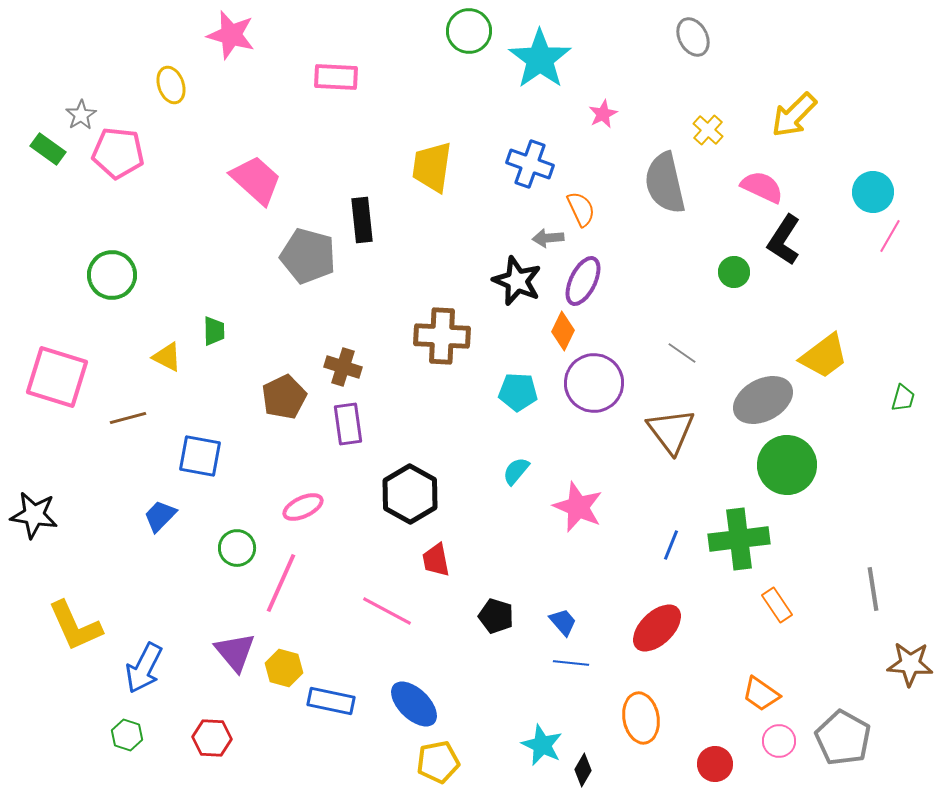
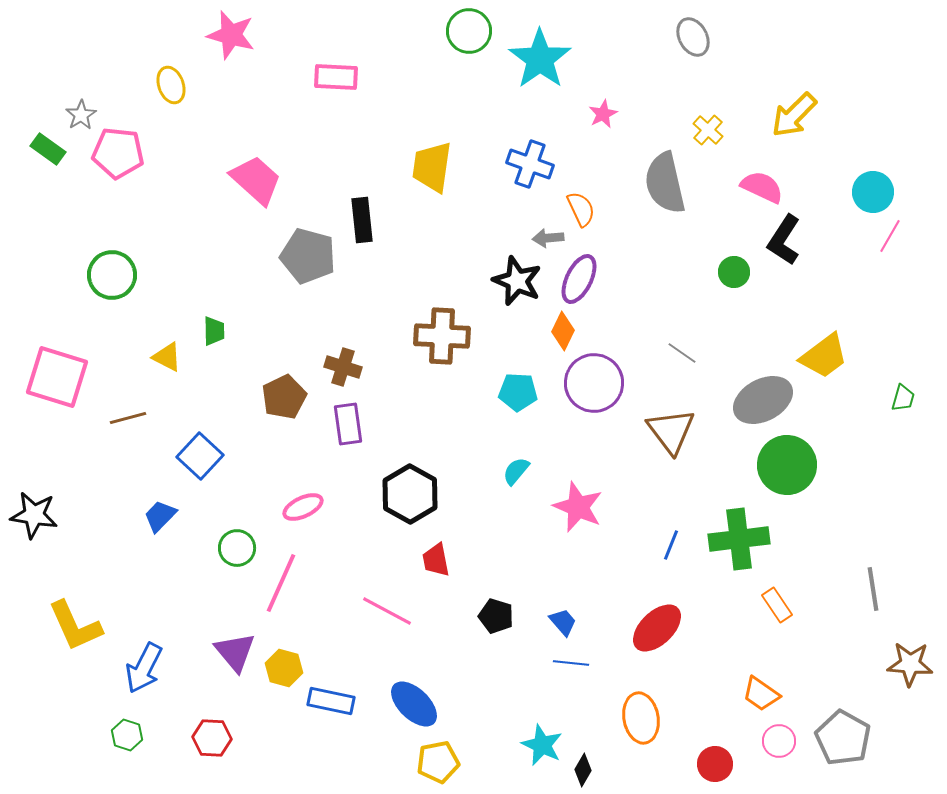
purple ellipse at (583, 281): moved 4 px left, 2 px up
blue square at (200, 456): rotated 33 degrees clockwise
